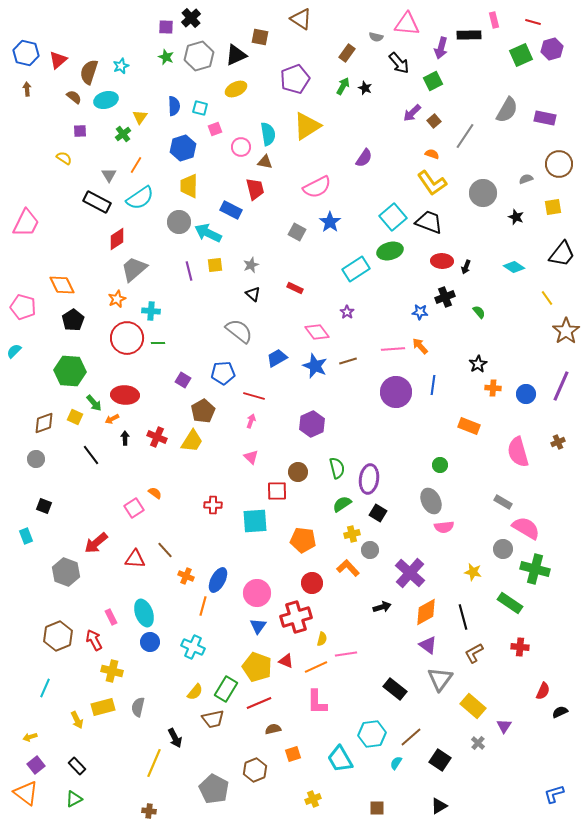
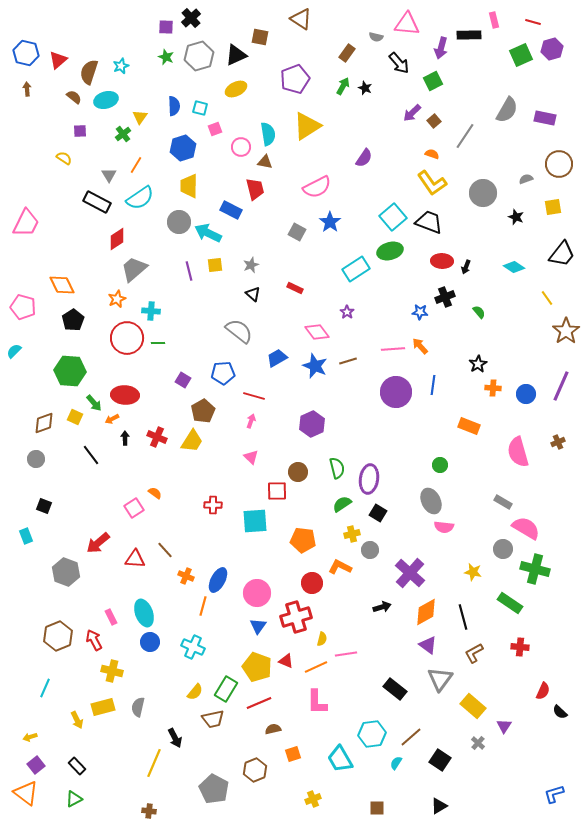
pink semicircle at (444, 527): rotated 12 degrees clockwise
red arrow at (96, 543): moved 2 px right
orange L-shape at (348, 568): moved 8 px left, 1 px up; rotated 20 degrees counterclockwise
black semicircle at (560, 712): rotated 112 degrees counterclockwise
